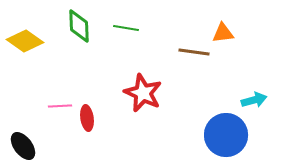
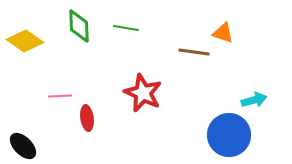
orange triangle: rotated 25 degrees clockwise
pink line: moved 10 px up
blue circle: moved 3 px right
black ellipse: rotated 8 degrees counterclockwise
